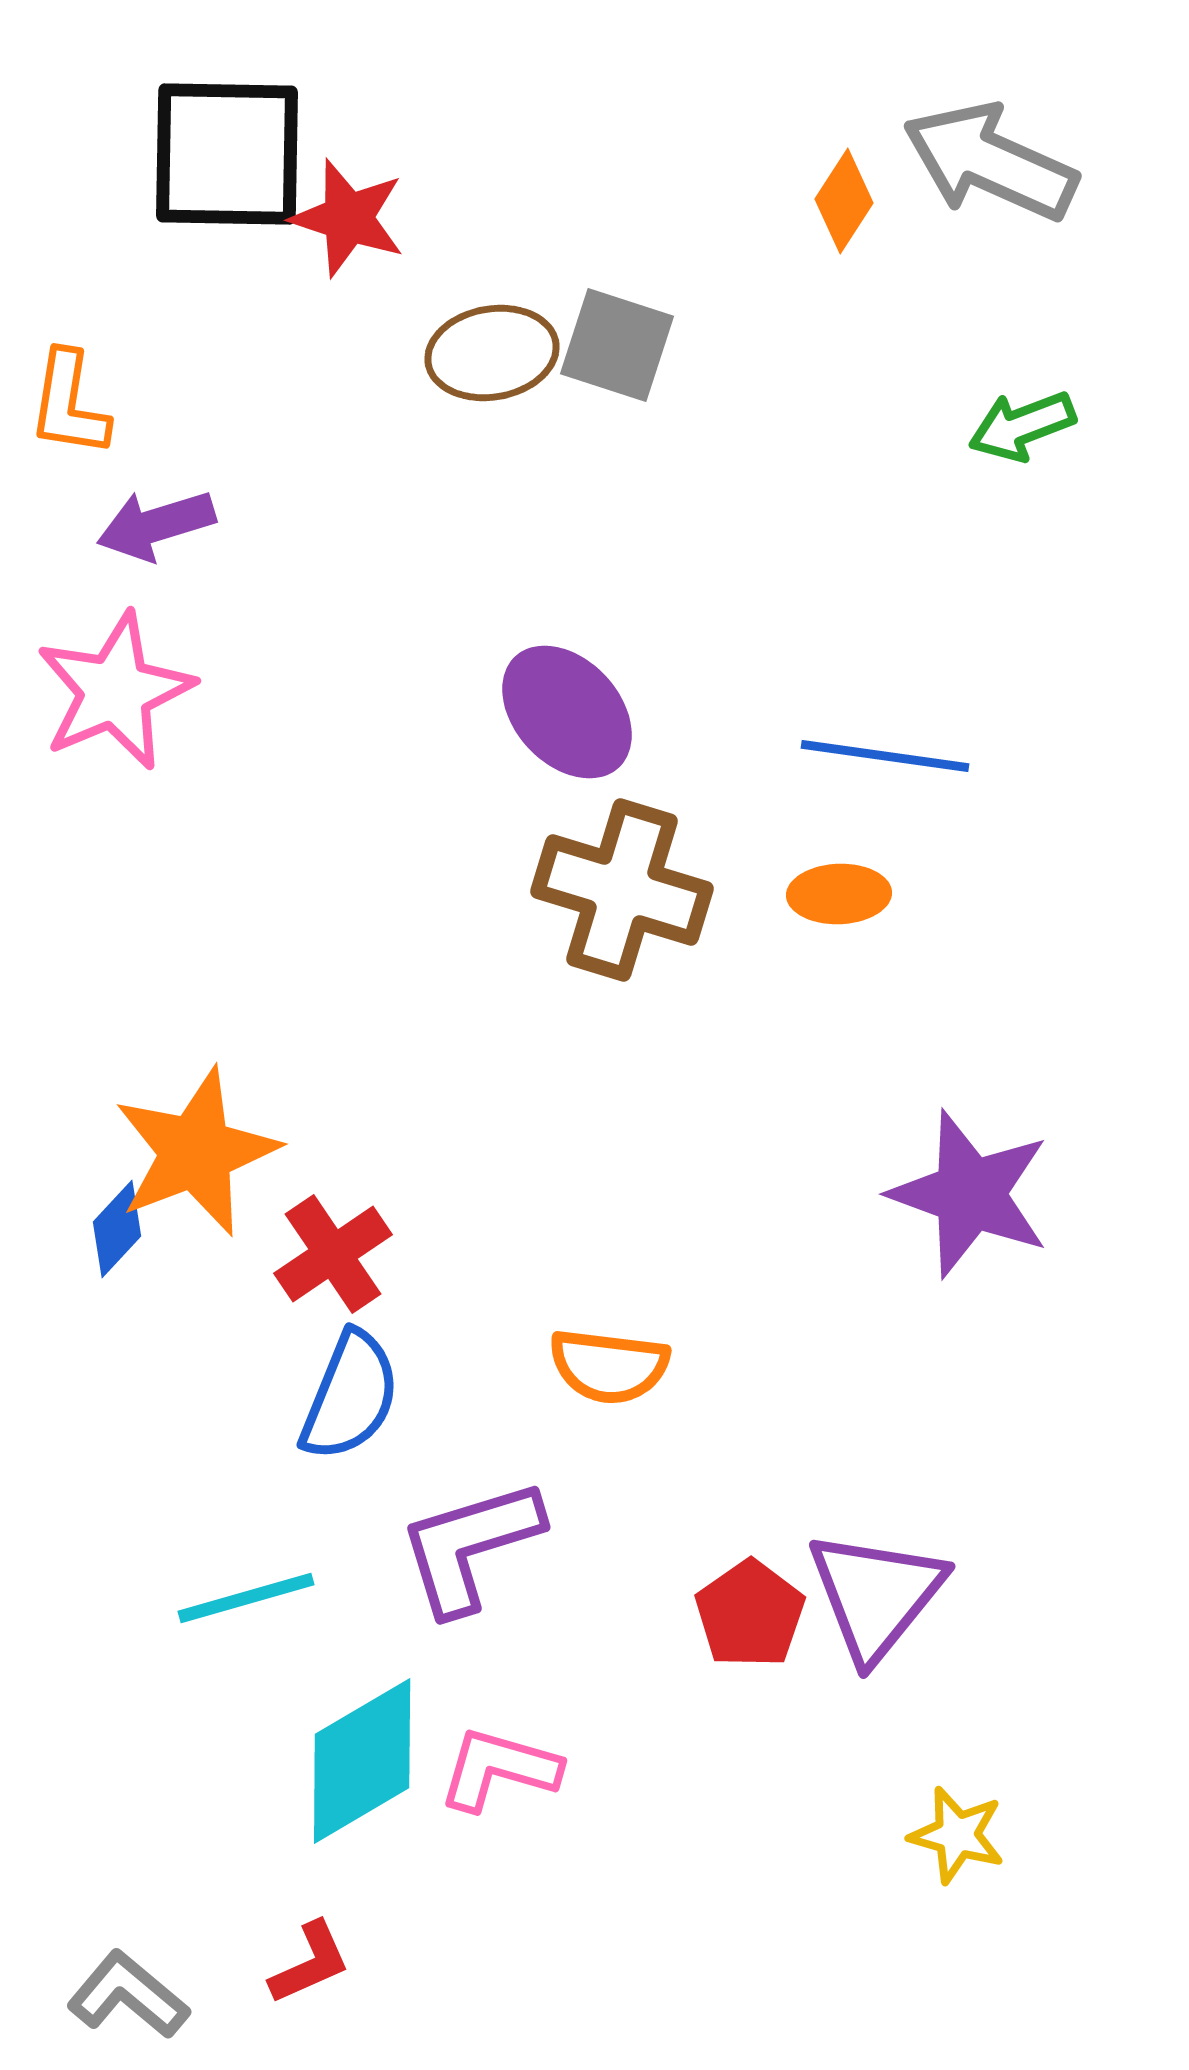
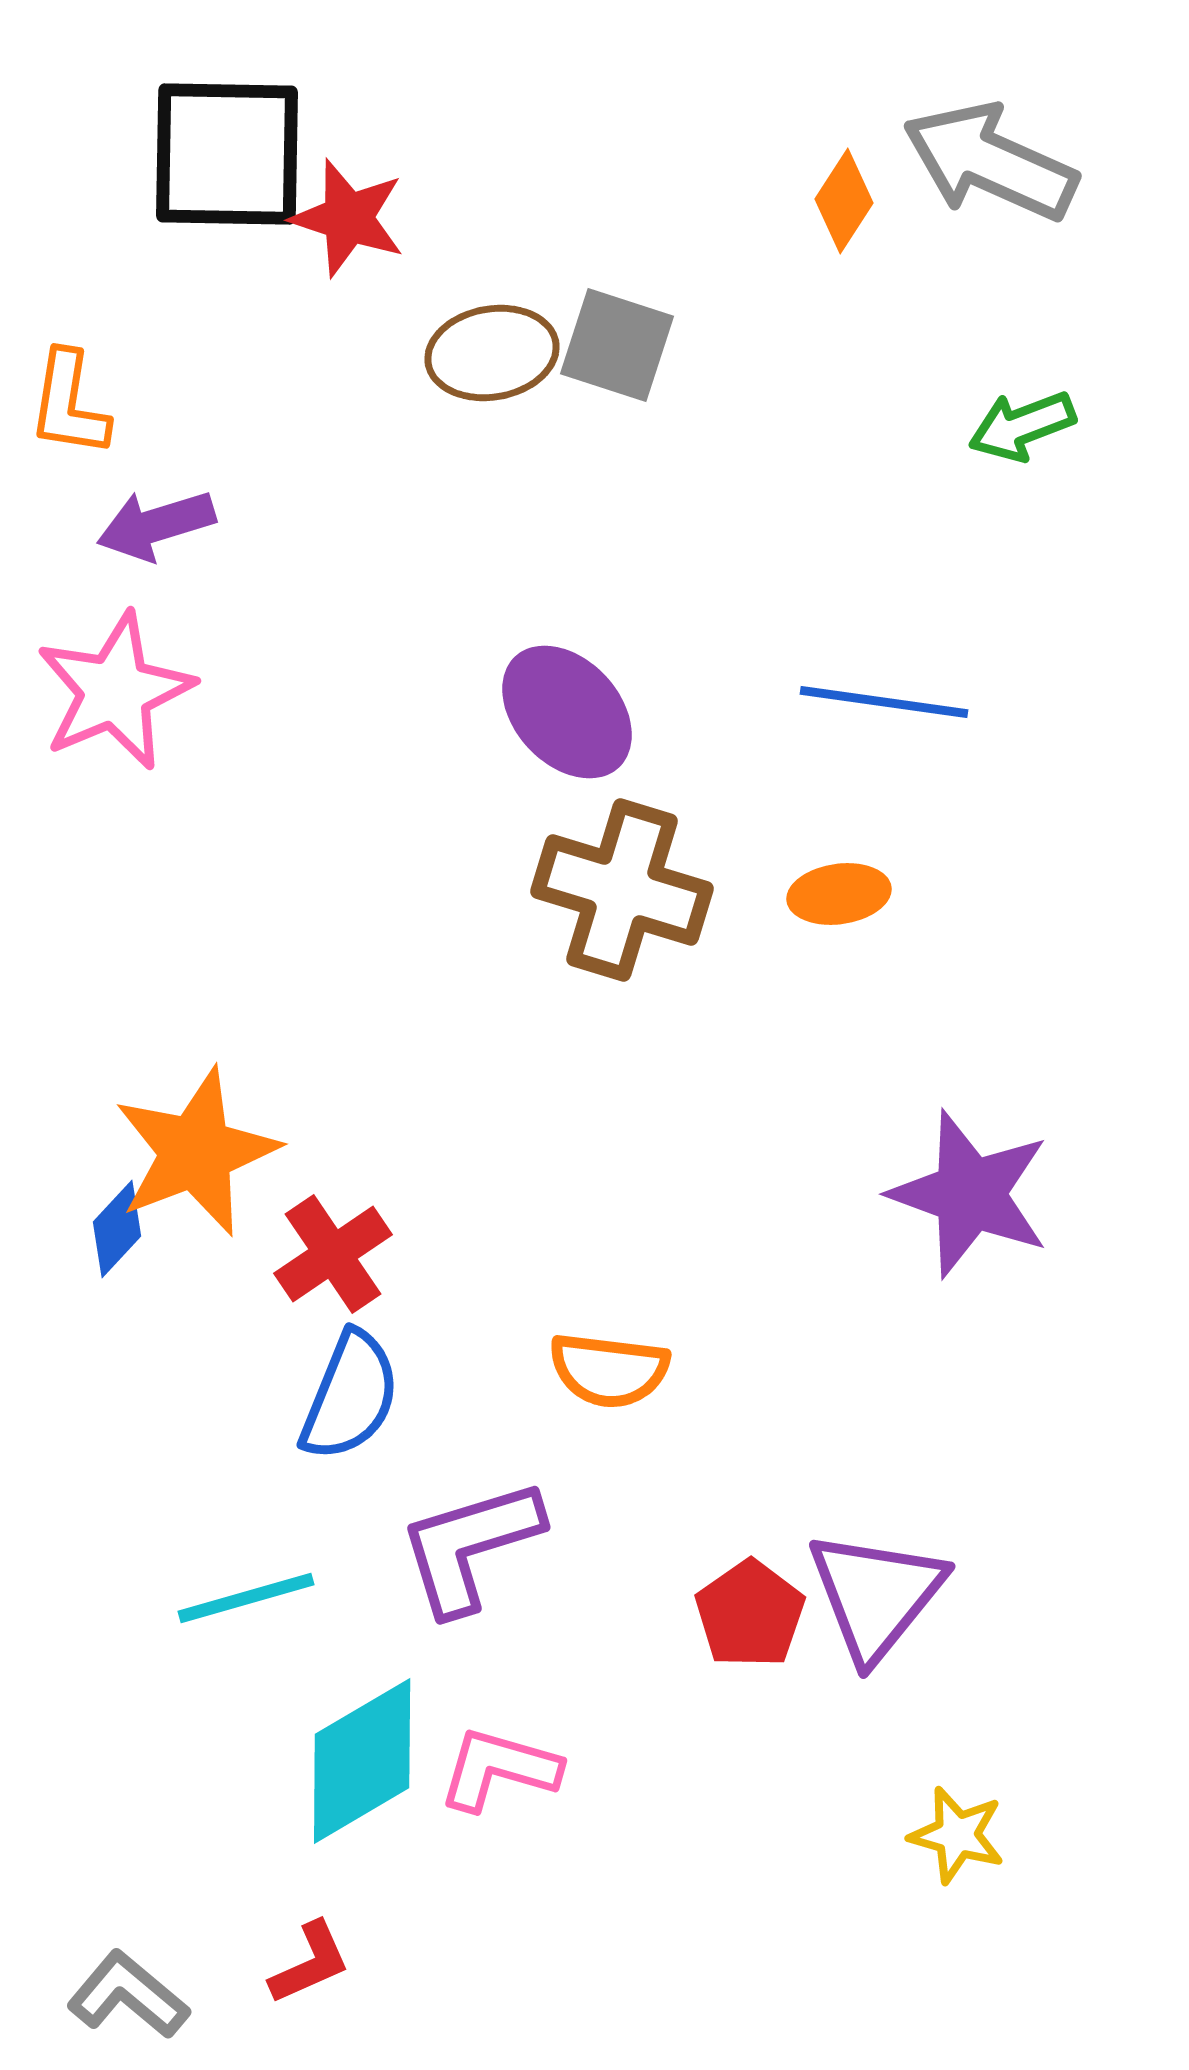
blue line: moved 1 px left, 54 px up
orange ellipse: rotated 6 degrees counterclockwise
orange semicircle: moved 4 px down
